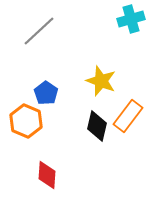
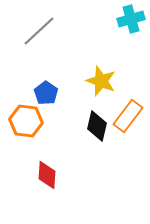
orange hexagon: rotated 16 degrees counterclockwise
